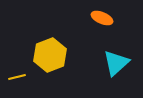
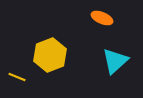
cyan triangle: moved 1 px left, 2 px up
yellow line: rotated 36 degrees clockwise
